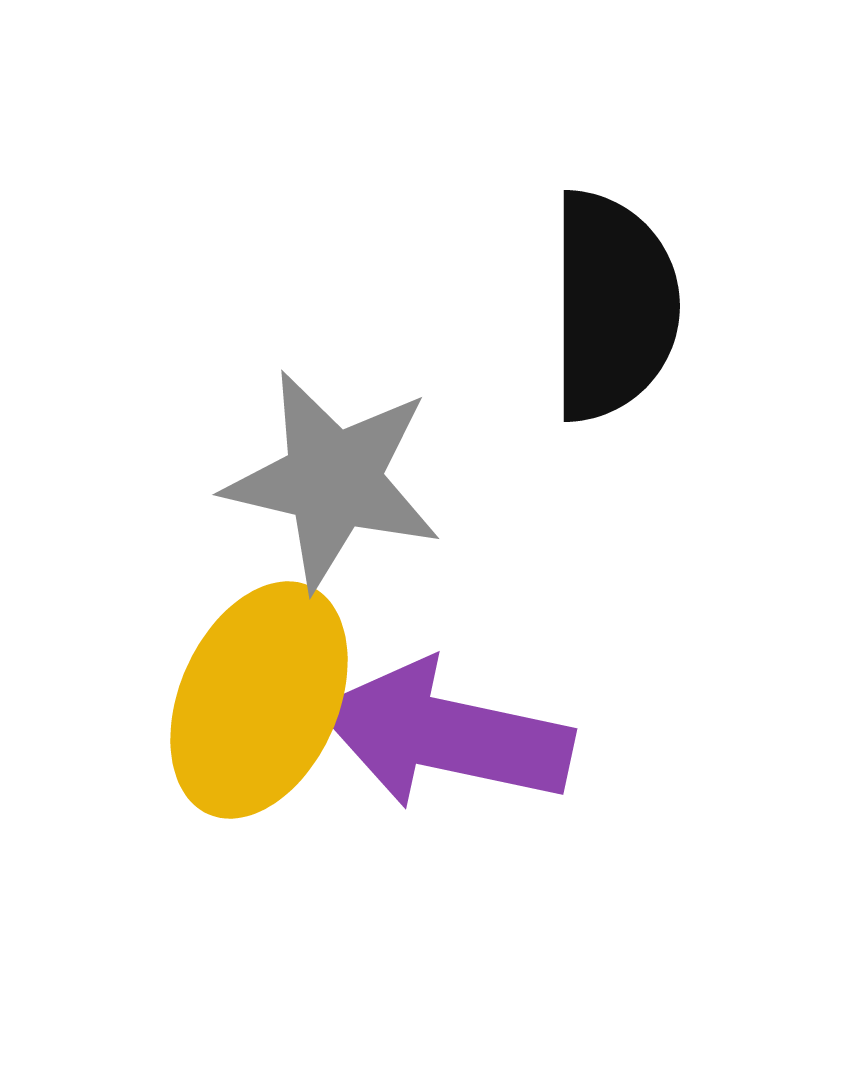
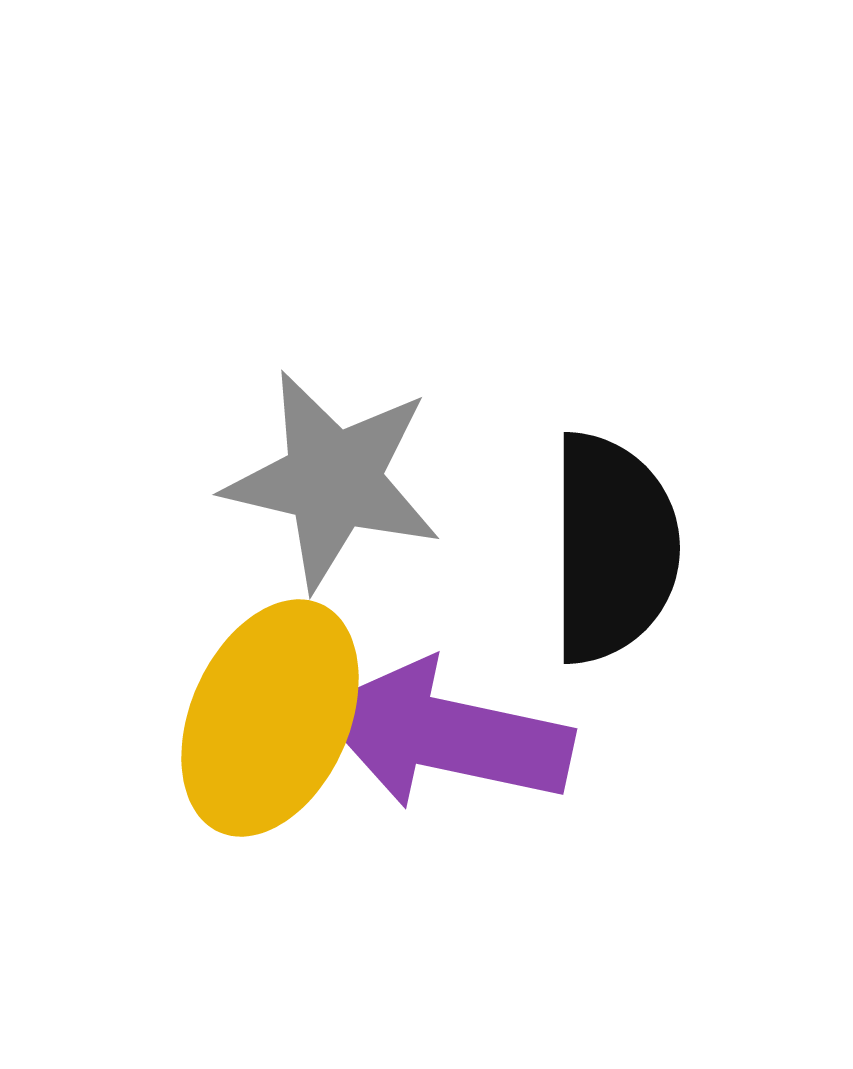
black semicircle: moved 242 px down
yellow ellipse: moved 11 px right, 18 px down
